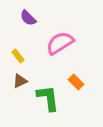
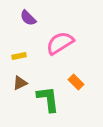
yellow rectangle: moved 1 px right; rotated 64 degrees counterclockwise
brown triangle: moved 2 px down
green L-shape: moved 1 px down
